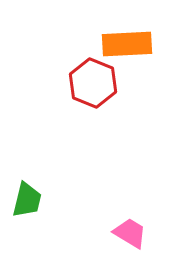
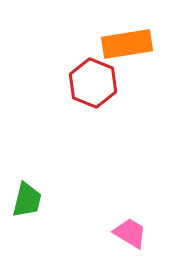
orange rectangle: rotated 6 degrees counterclockwise
